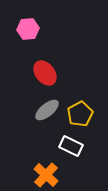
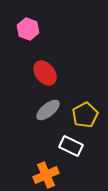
pink hexagon: rotated 25 degrees clockwise
gray ellipse: moved 1 px right
yellow pentagon: moved 5 px right, 1 px down
orange cross: rotated 25 degrees clockwise
